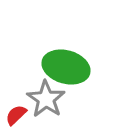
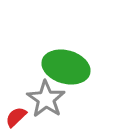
red semicircle: moved 2 px down
